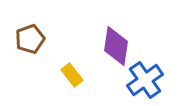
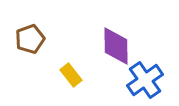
purple diamond: rotated 9 degrees counterclockwise
yellow rectangle: moved 1 px left
